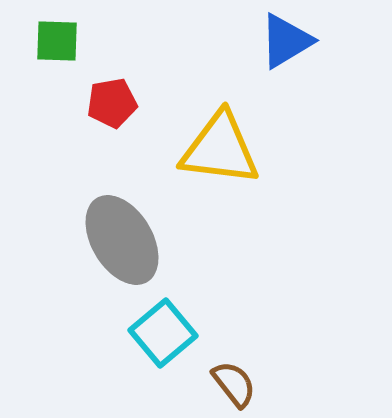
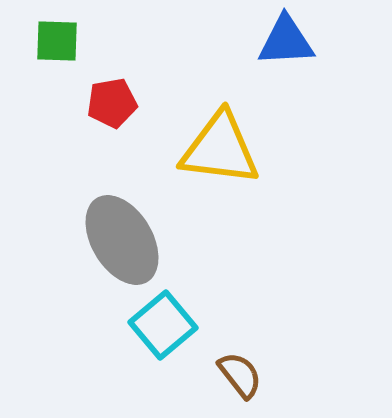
blue triangle: rotated 28 degrees clockwise
cyan square: moved 8 px up
brown semicircle: moved 6 px right, 9 px up
